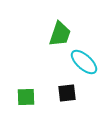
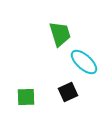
green trapezoid: rotated 36 degrees counterclockwise
black square: moved 1 px right, 1 px up; rotated 18 degrees counterclockwise
